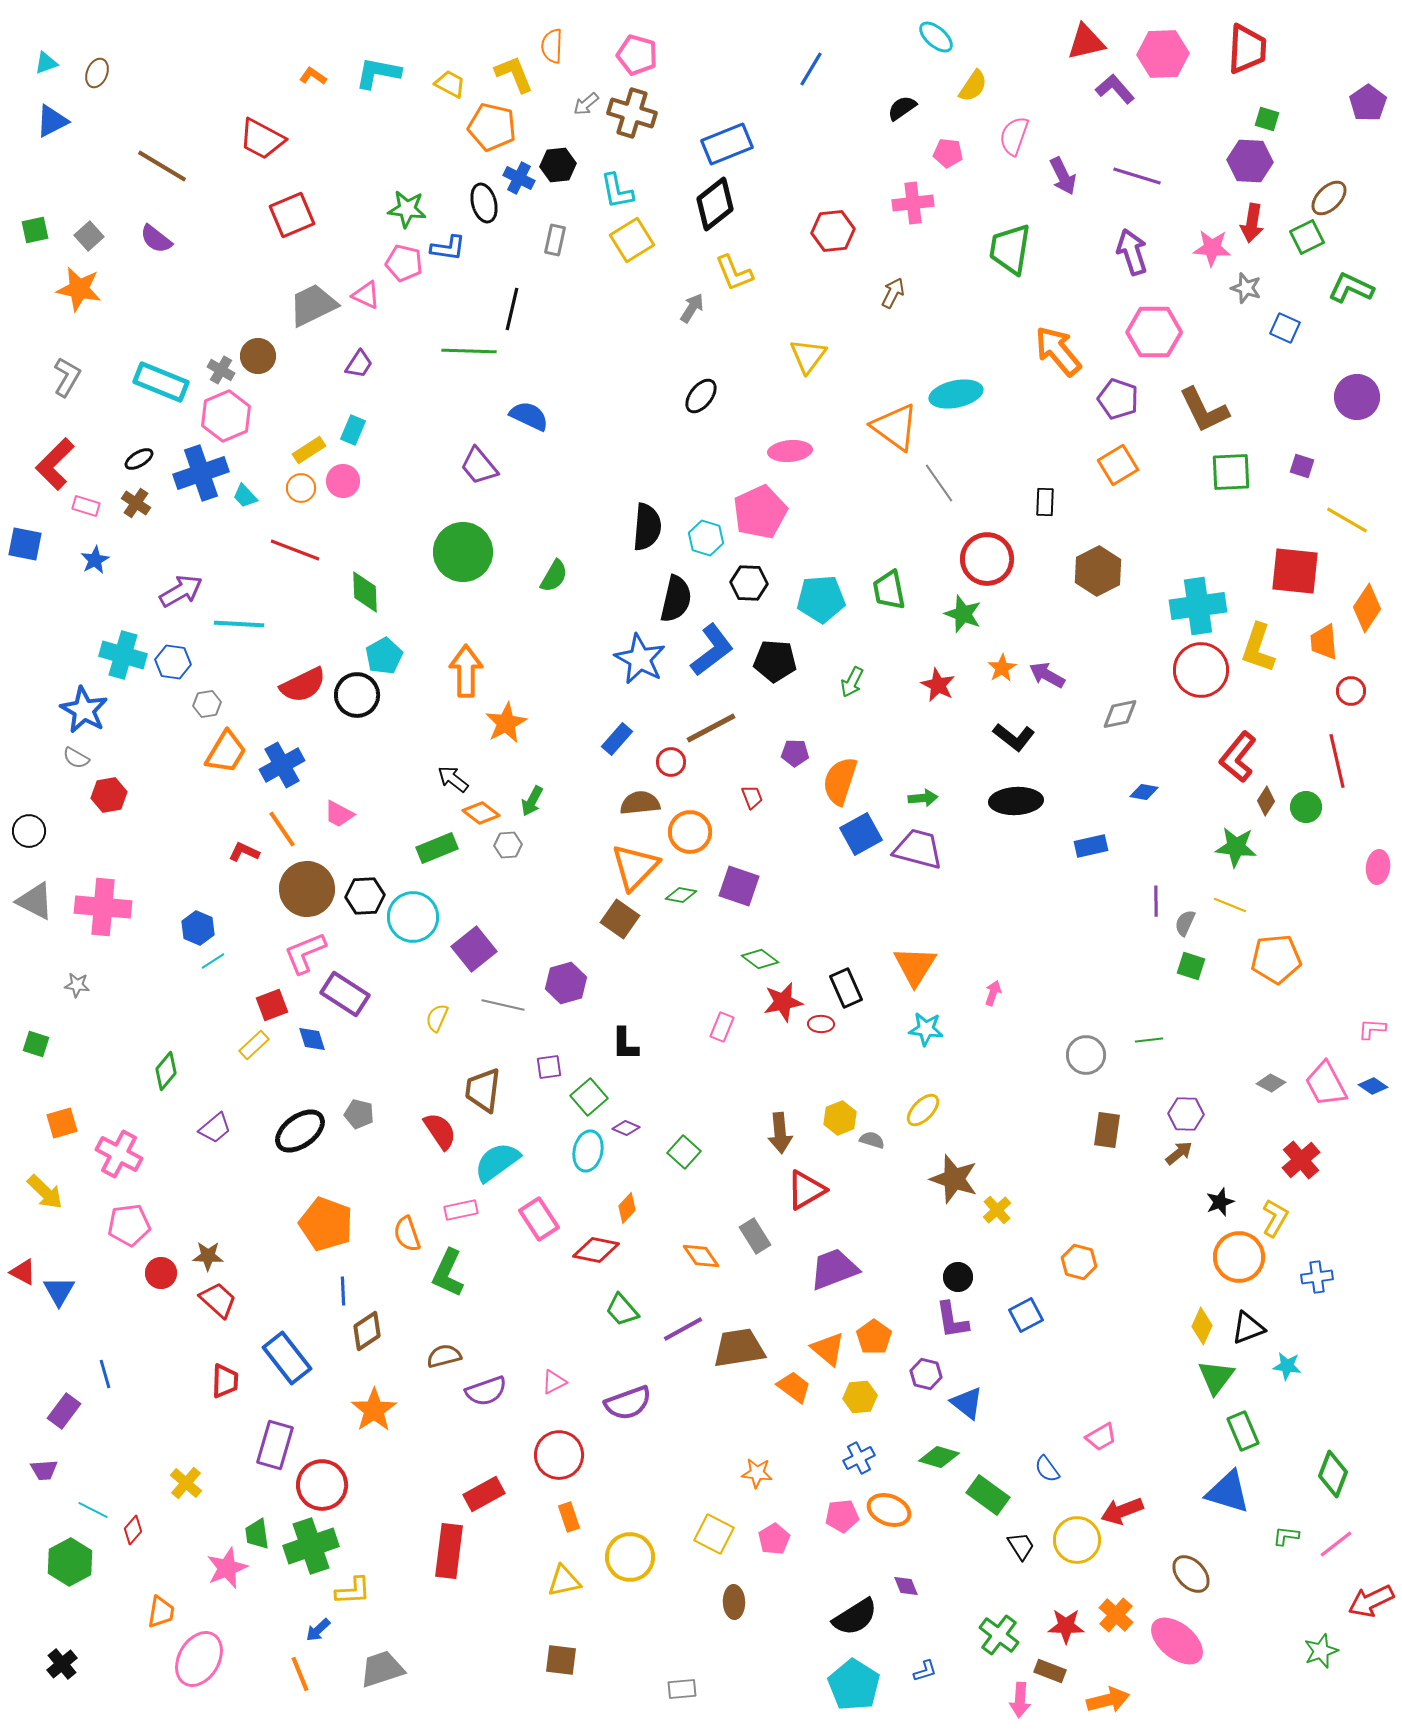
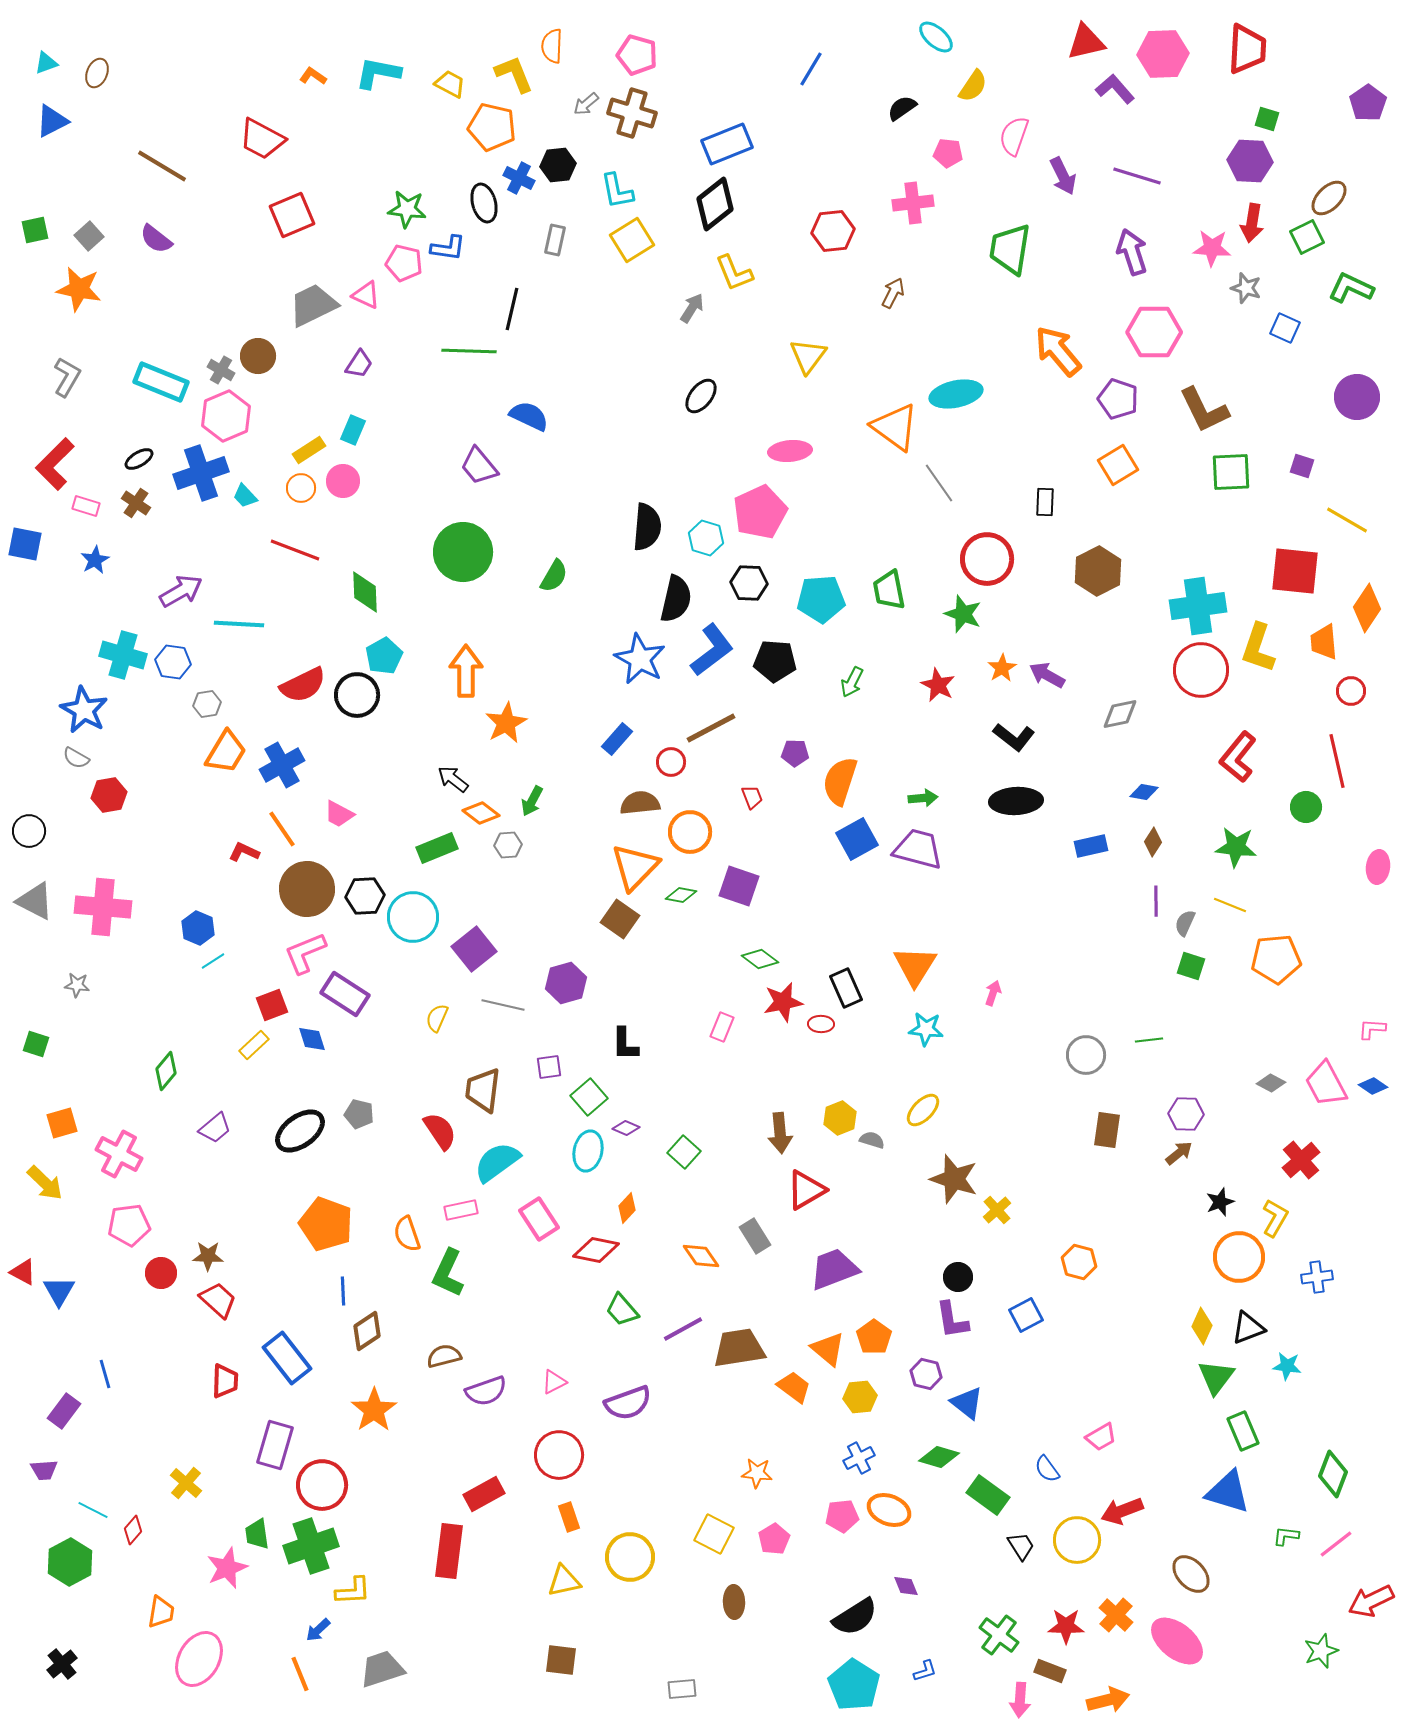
brown diamond at (1266, 801): moved 113 px left, 41 px down
blue square at (861, 834): moved 4 px left, 5 px down
yellow arrow at (45, 1192): moved 9 px up
